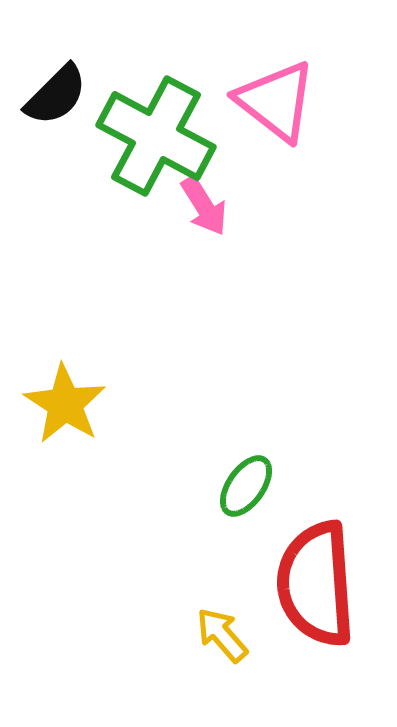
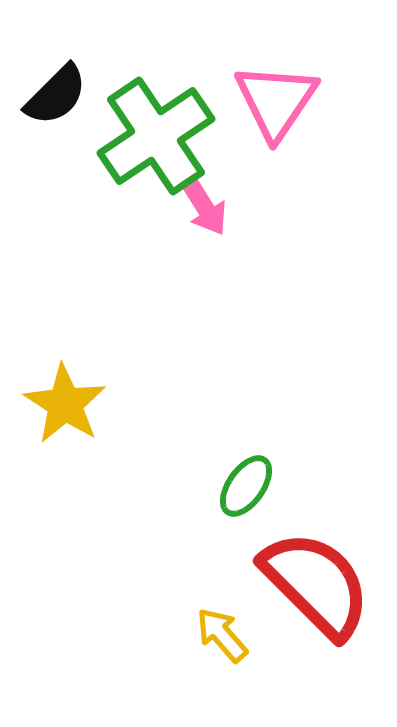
pink triangle: rotated 26 degrees clockwise
green cross: rotated 28 degrees clockwise
red semicircle: rotated 139 degrees clockwise
